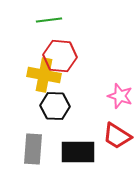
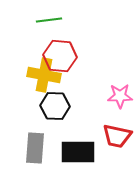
pink star: rotated 20 degrees counterclockwise
red trapezoid: rotated 20 degrees counterclockwise
gray rectangle: moved 2 px right, 1 px up
